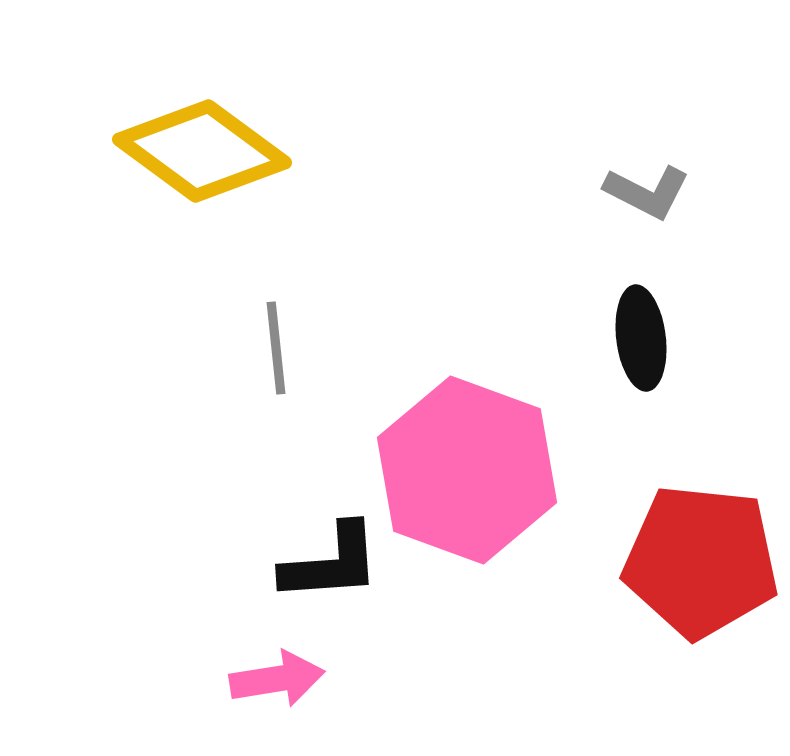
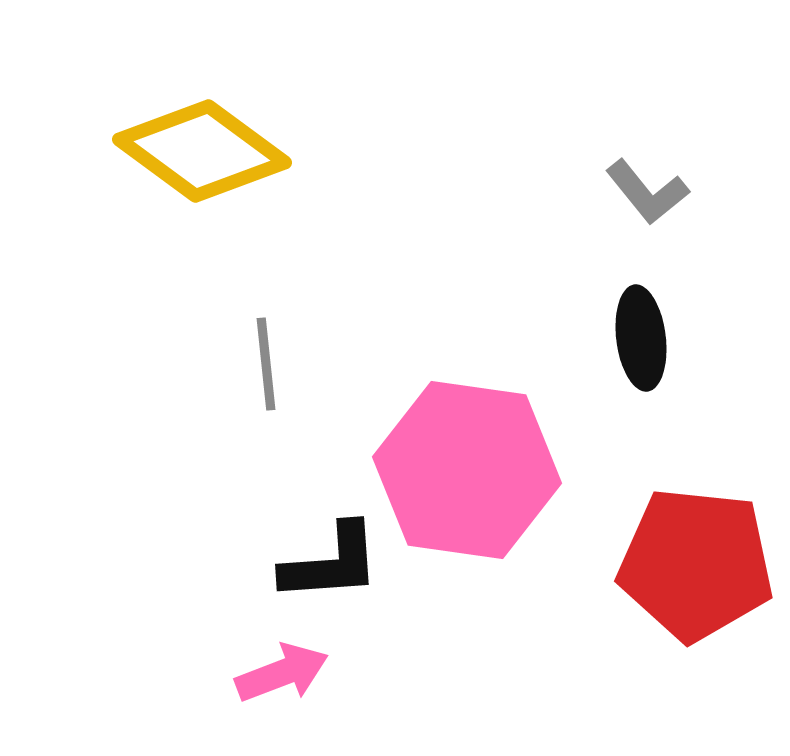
gray L-shape: rotated 24 degrees clockwise
gray line: moved 10 px left, 16 px down
pink hexagon: rotated 12 degrees counterclockwise
red pentagon: moved 5 px left, 3 px down
pink arrow: moved 5 px right, 6 px up; rotated 12 degrees counterclockwise
